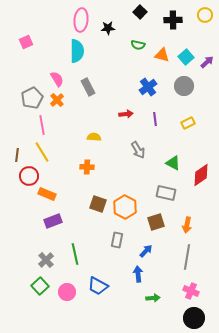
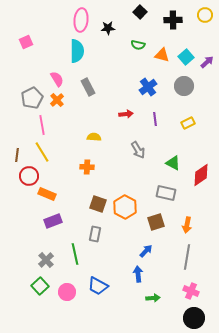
gray rectangle at (117, 240): moved 22 px left, 6 px up
